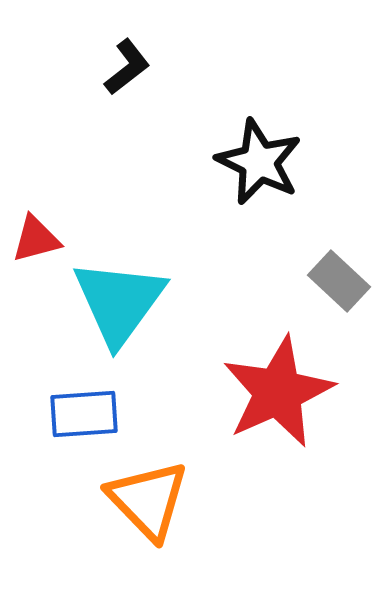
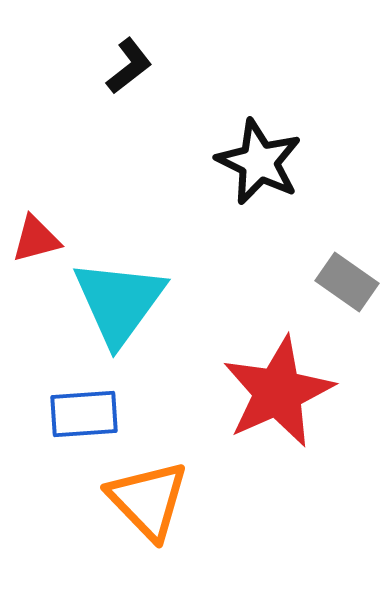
black L-shape: moved 2 px right, 1 px up
gray rectangle: moved 8 px right, 1 px down; rotated 8 degrees counterclockwise
